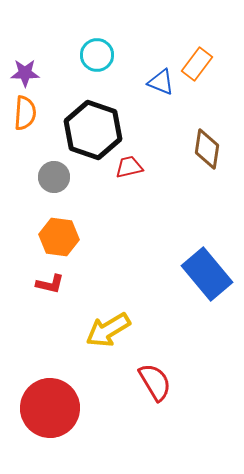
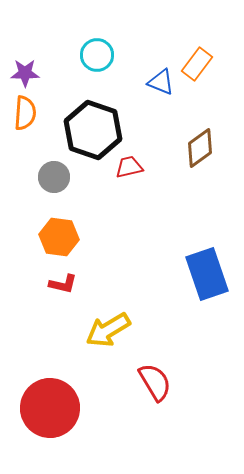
brown diamond: moved 7 px left, 1 px up; rotated 45 degrees clockwise
blue rectangle: rotated 21 degrees clockwise
red L-shape: moved 13 px right
